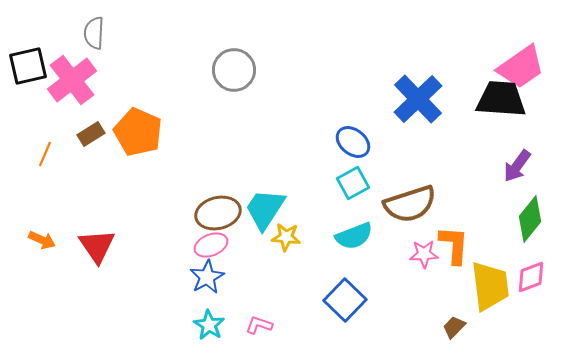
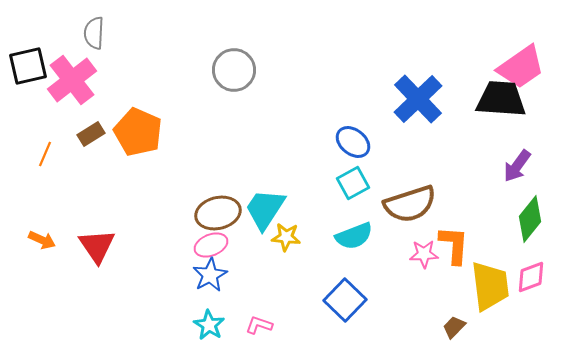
blue star: moved 3 px right, 2 px up
